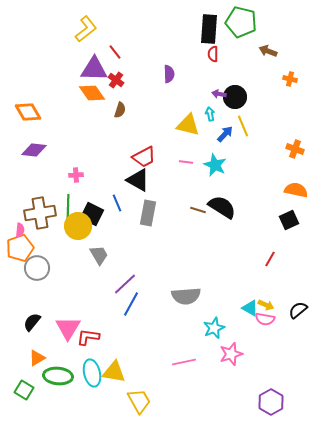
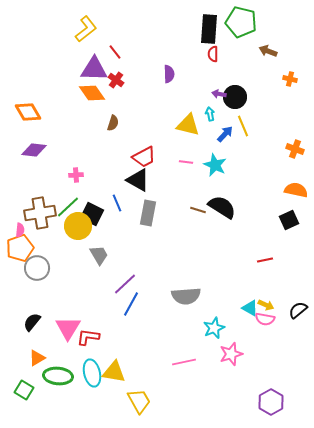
brown semicircle at (120, 110): moved 7 px left, 13 px down
green line at (68, 207): rotated 45 degrees clockwise
red line at (270, 259): moved 5 px left, 1 px down; rotated 49 degrees clockwise
